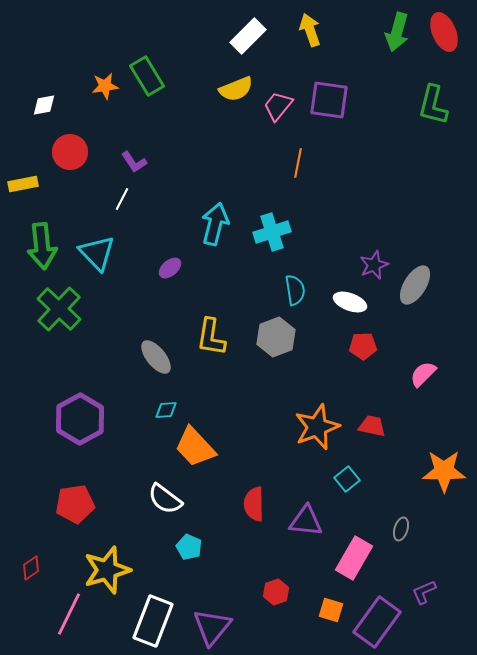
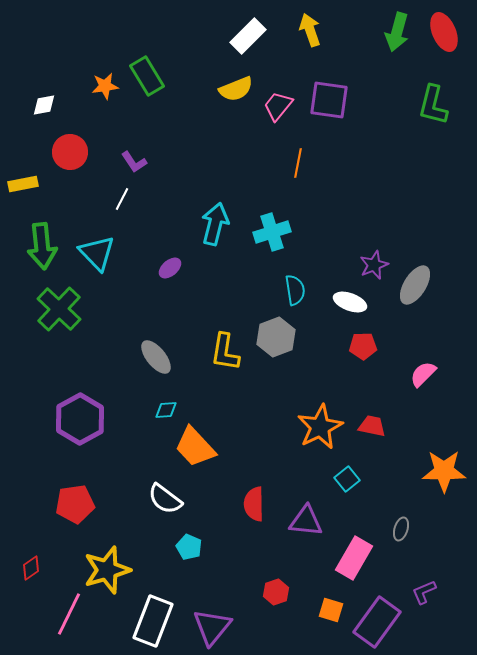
yellow L-shape at (211, 337): moved 14 px right, 15 px down
orange star at (317, 427): moved 3 px right; rotated 6 degrees counterclockwise
